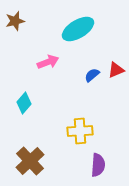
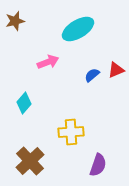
yellow cross: moved 9 px left, 1 px down
purple semicircle: rotated 15 degrees clockwise
